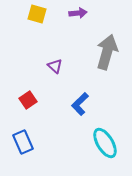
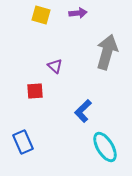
yellow square: moved 4 px right, 1 px down
red square: moved 7 px right, 9 px up; rotated 30 degrees clockwise
blue L-shape: moved 3 px right, 7 px down
cyan ellipse: moved 4 px down
